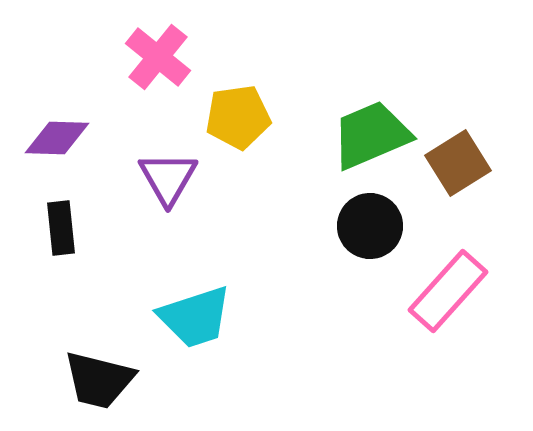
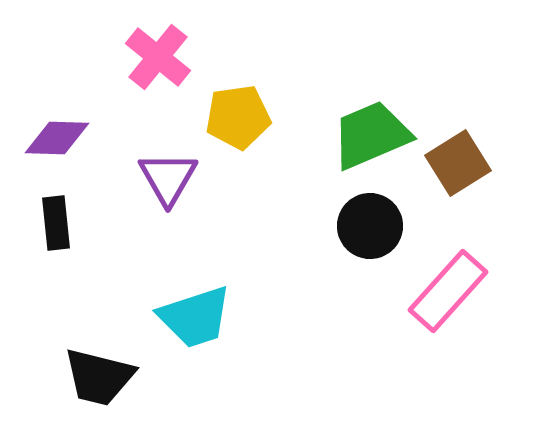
black rectangle: moved 5 px left, 5 px up
black trapezoid: moved 3 px up
